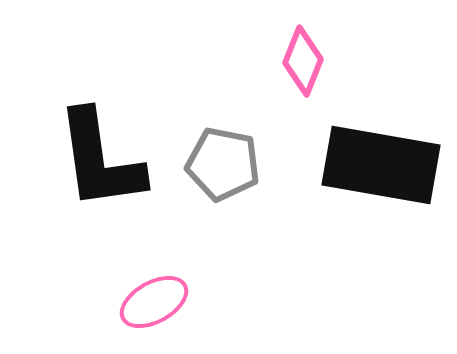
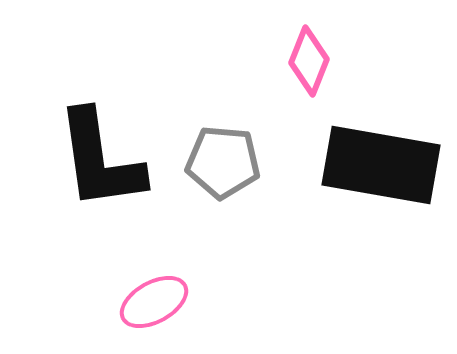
pink diamond: moved 6 px right
gray pentagon: moved 2 px up; rotated 6 degrees counterclockwise
